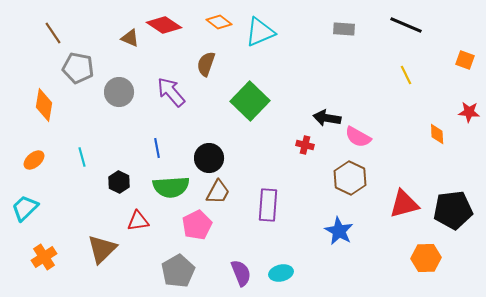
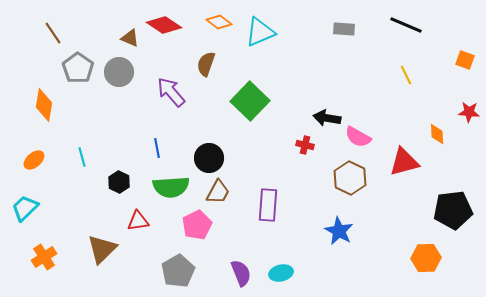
gray pentagon at (78, 68): rotated 24 degrees clockwise
gray circle at (119, 92): moved 20 px up
red triangle at (404, 204): moved 42 px up
